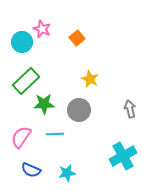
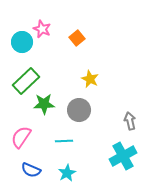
gray arrow: moved 12 px down
cyan line: moved 9 px right, 7 px down
cyan star: rotated 18 degrees counterclockwise
